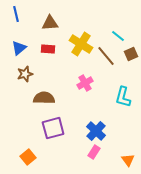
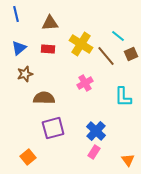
cyan L-shape: rotated 15 degrees counterclockwise
